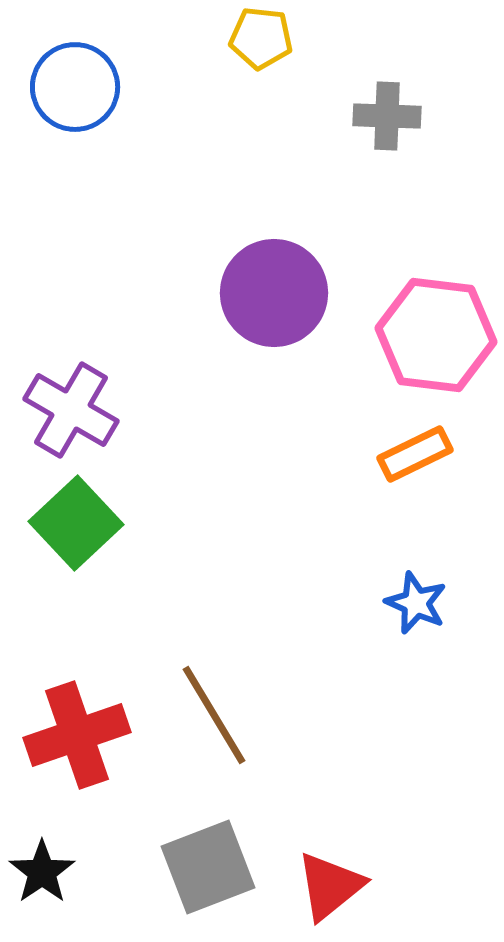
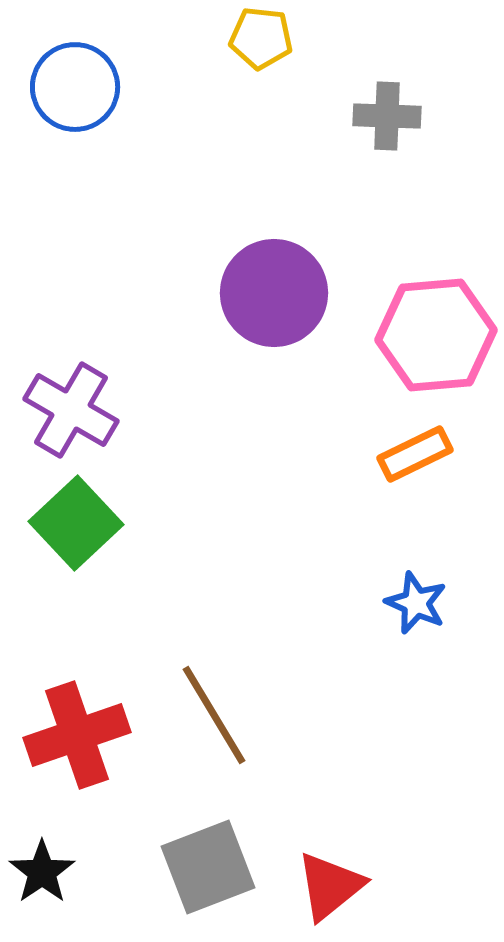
pink hexagon: rotated 12 degrees counterclockwise
